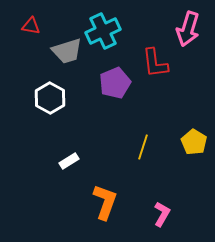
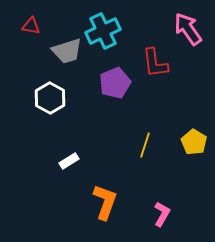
pink arrow: rotated 128 degrees clockwise
yellow line: moved 2 px right, 2 px up
